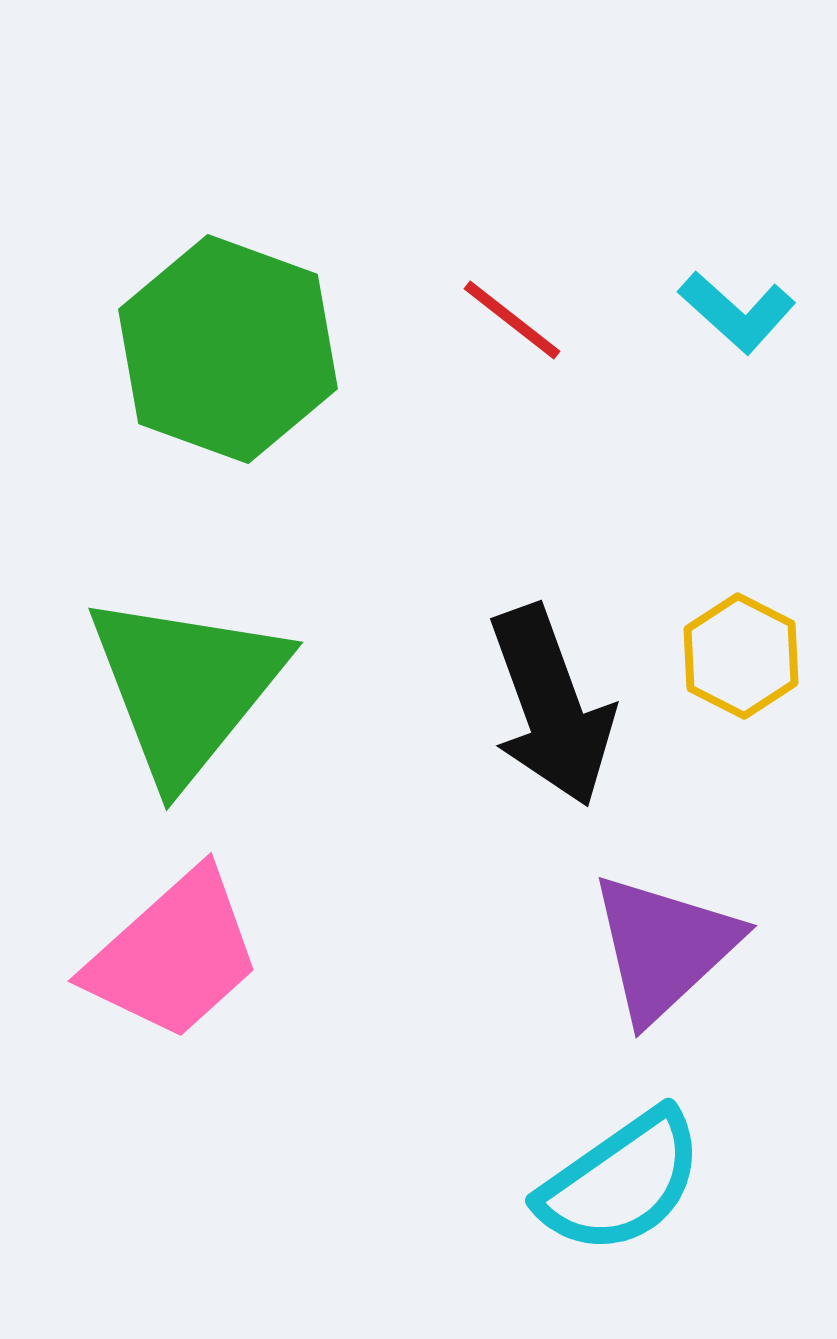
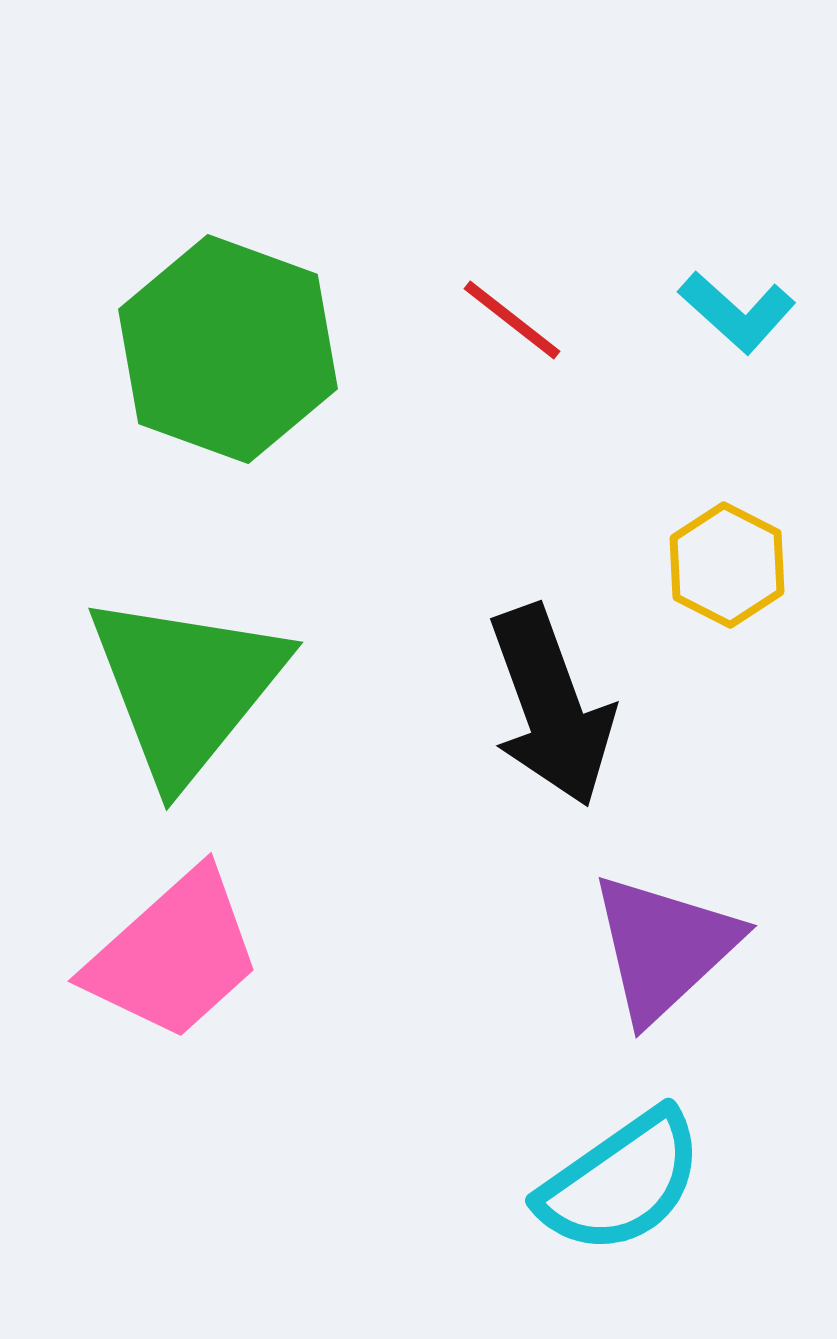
yellow hexagon: moved 14 px left, 91 px up
